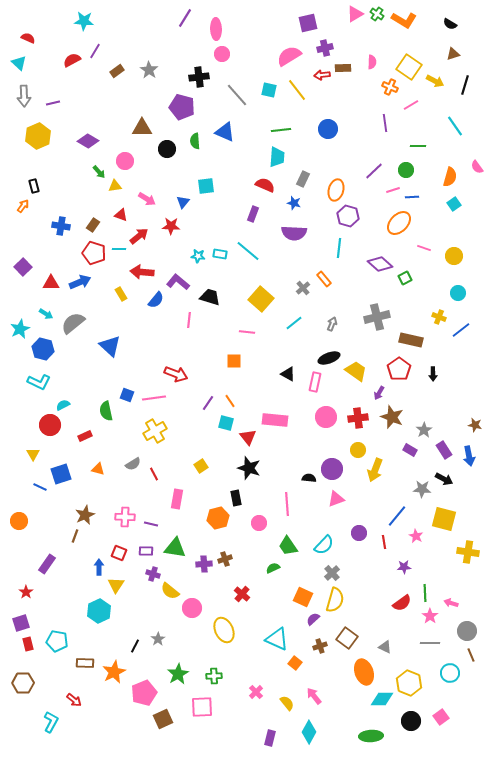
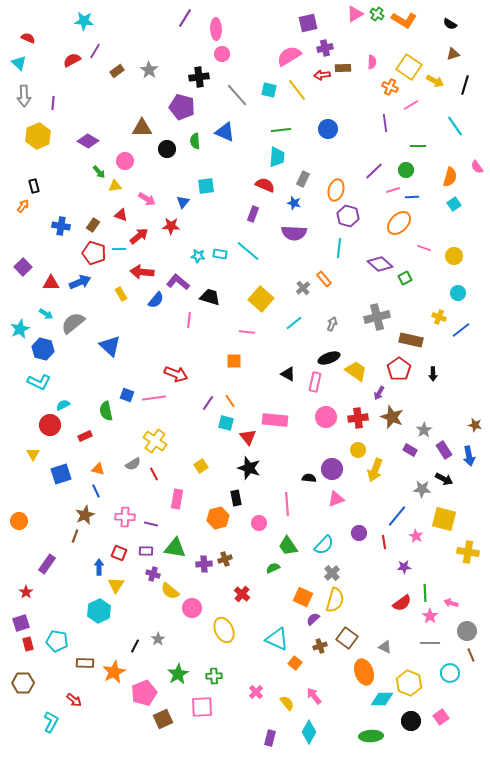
purple line at (53, 103): rotated 72 degrees counterclockwise
yellow cross at (155, 431): moved 10 px down; rotated 25 degrees counterclockwise
blue line at (40, 487): moved 56 px right, 4 px down; rotated 40 degrees clockwise
